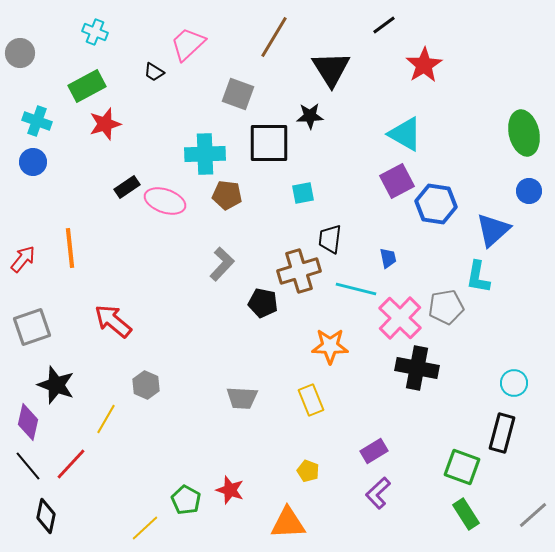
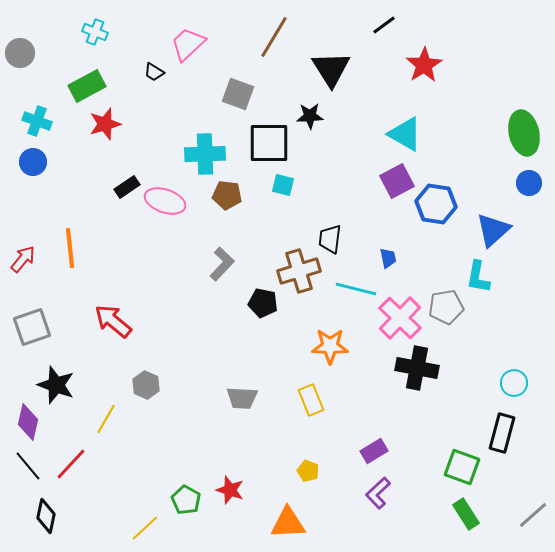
blue circle at (529, 191): moved 8 px up
cyan square at (303, 193): moved 20 px left, 8 px up; rotated 25 degrees clockwise
